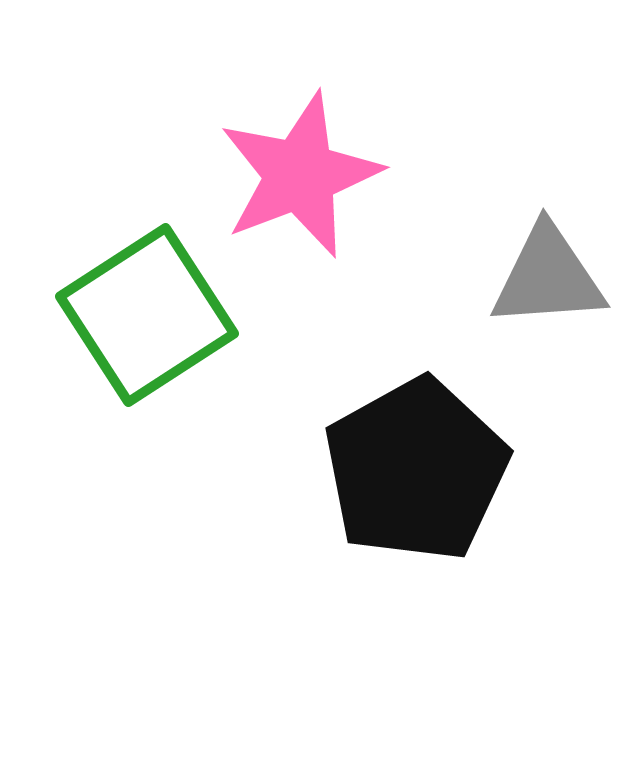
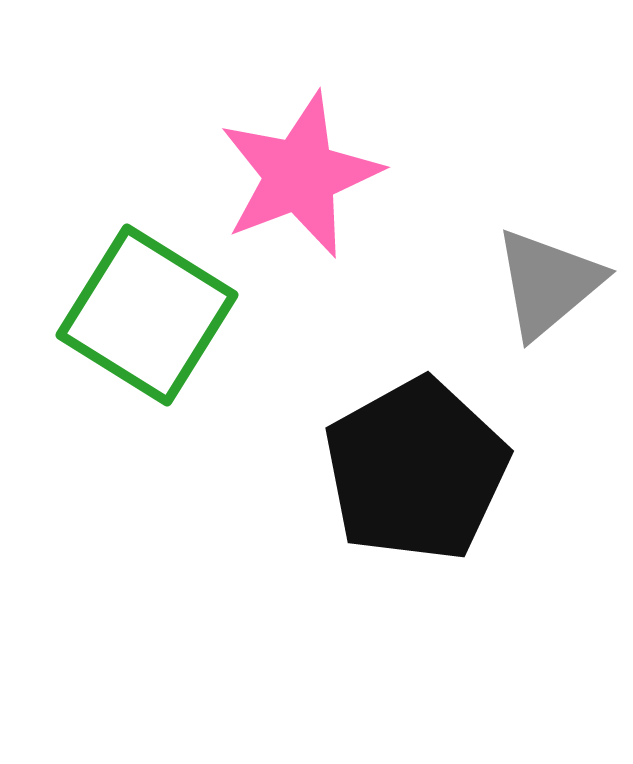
gray triangle: moved 6 px down; rotated 36 degrees counterclockwise
green square: rotated 25 degrees counterclockwise
